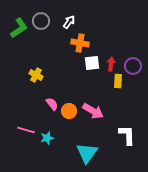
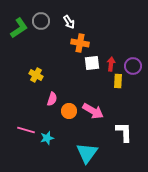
white arrow: rotated 112 degrees clockwise
pink semicircle: moved 5 px up; rotated 56 degrees clockwise
white L-shape: moved 3 px left, 3 px up
